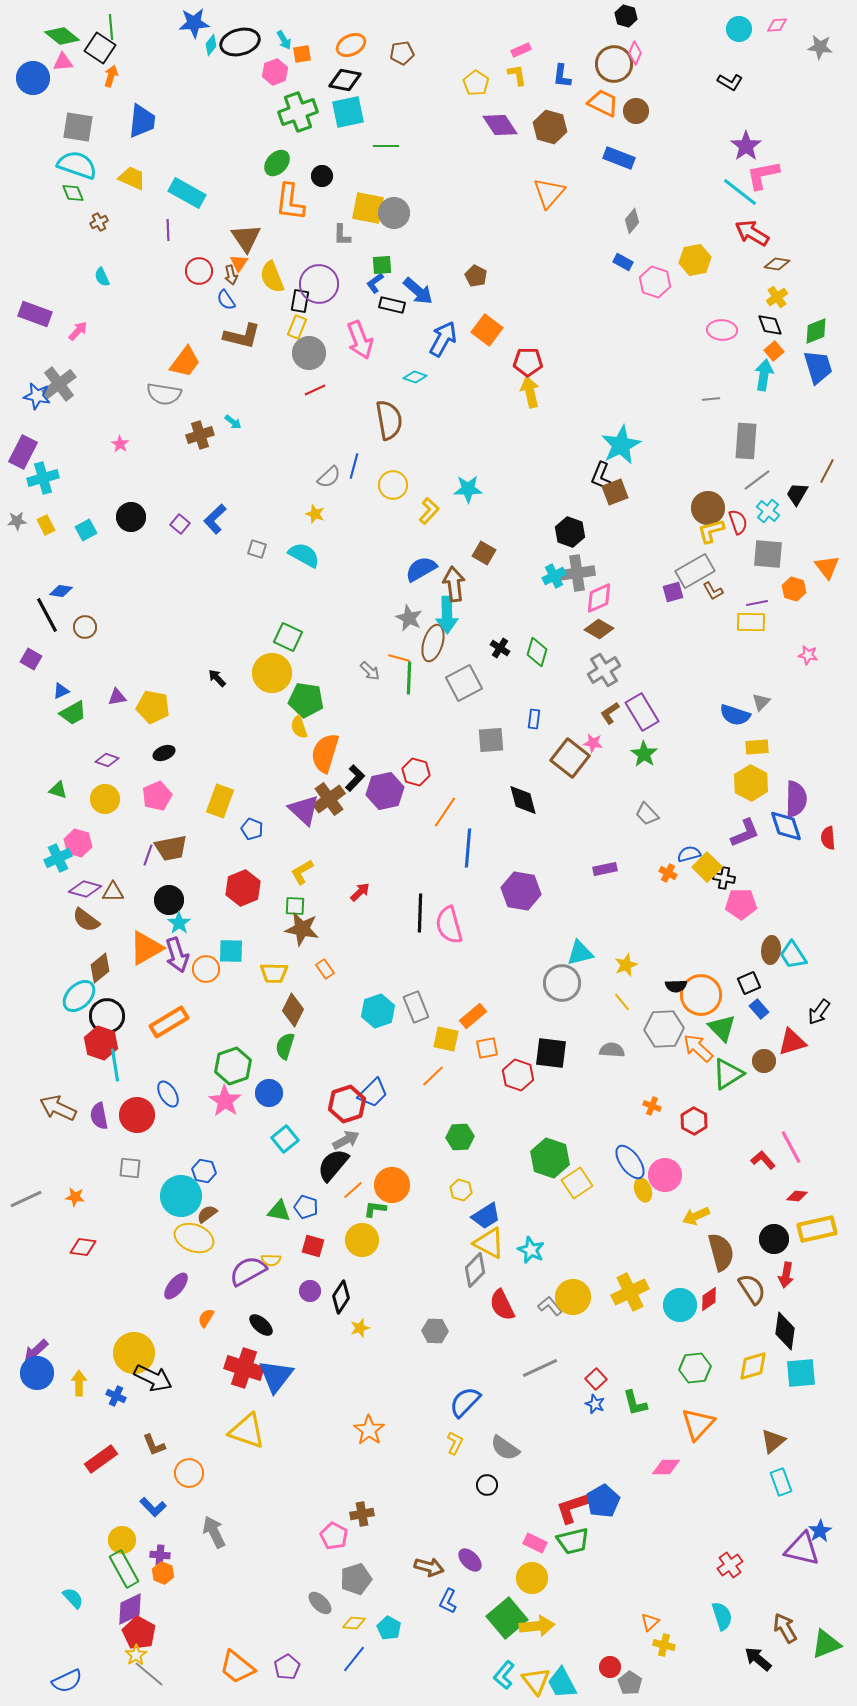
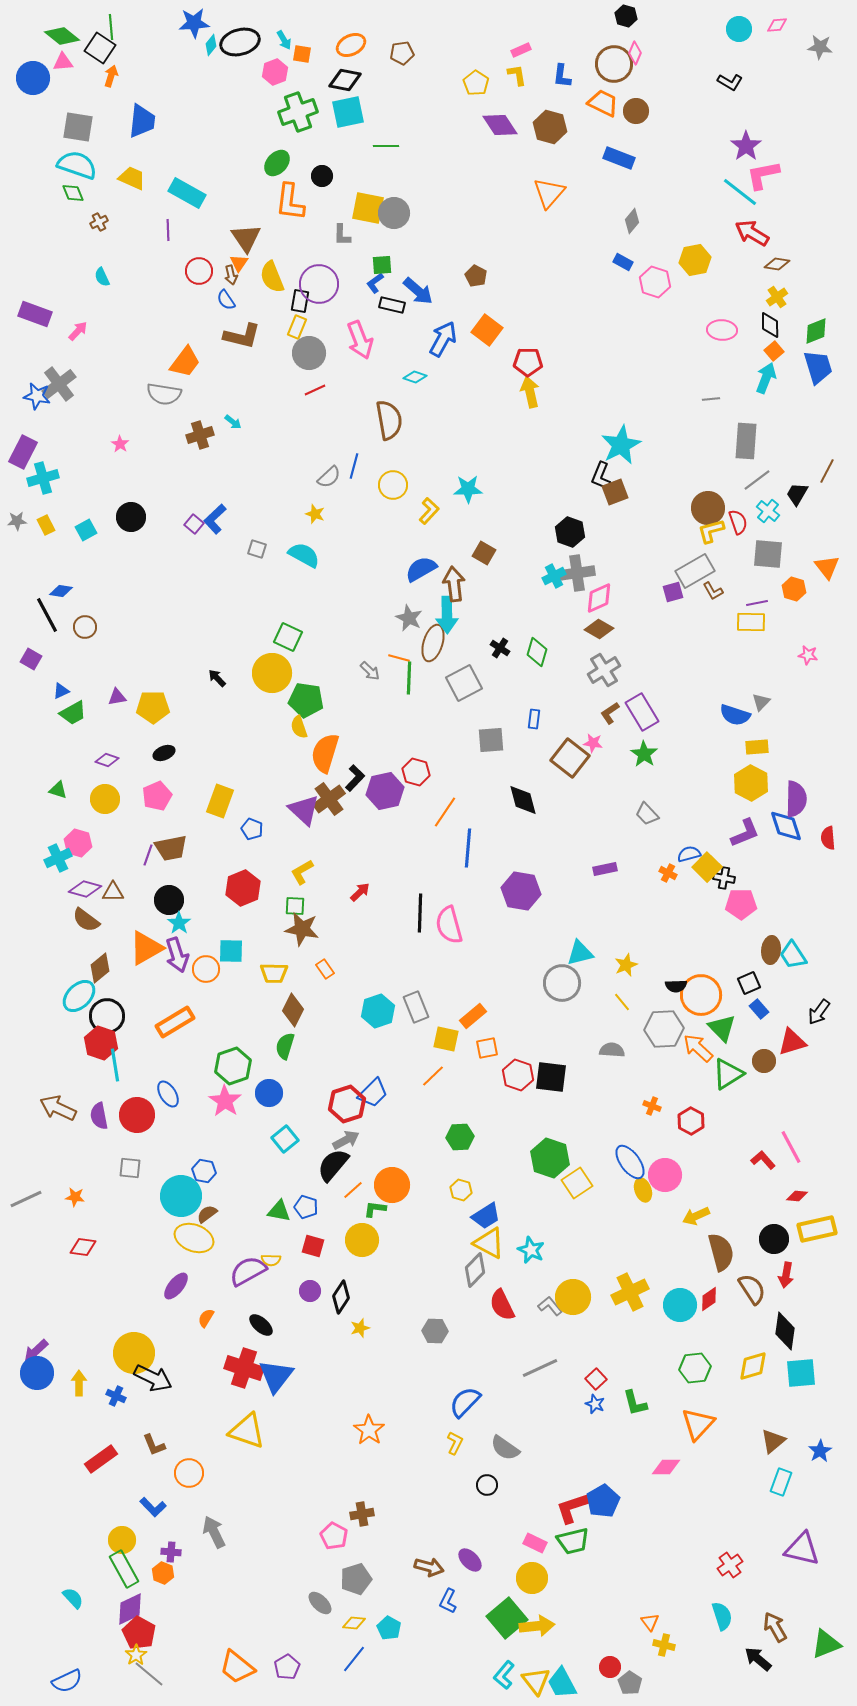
orange square at (302, 54): rotated 18 degrees clockwise
black diamond at (770, 325): rotated 20 degrees clockwise
cyan arrow at (764, 375): moved 2 px right, 3 px down; rotated 12 degrees clockwise
purple square at (180, 524): moved 14 px right
yellow pentagon at (153, 707): rotated 12 degrees counterclockwise
orange rectangle at (169, 1022): moved 6 px right
black square at (551, 1053): moved 24 px down
red hexagon at (694, 1121): moved 3 px left
cyan rectangle at (781, 1482): rotated 40 degrees clockwise
blue star at (820, 1531): moved 80 px up
purple cross at (160, 1555): moved 11 px right, 3 px up
orange triangle at (650, 1622): rotated 24 degrees counterclockwise
brown arrow at (785, 1628): moved 10 px left, 1 px up
